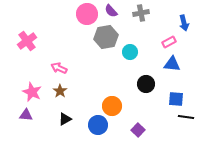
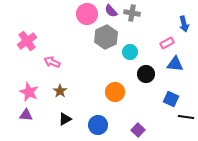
gray cross: moved 9 px left; rotated 21 degrees clockwise
blue arrow: moved 1 px down
gray hexagon: rotated 15 degrees counterclockwise
pink rectangle: moved 2 px left, 1 px down
blue triangle: moved 3 px right
pink arrow: moved 7 px left, 6 px up
black circle: moved 10 px up
pink star: moved 3 px left
blue square: moved 5 px left; rotated 21 degrees clockwise
orange circle: moved 3 px right, 14 px up
